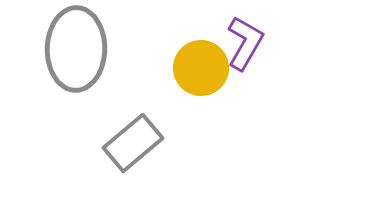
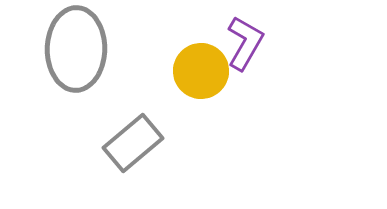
yellow circle: moved 3 px down
